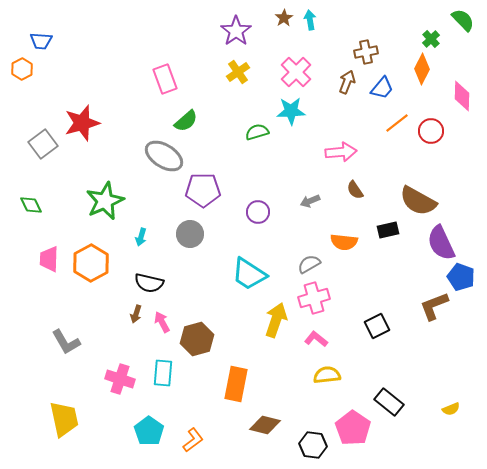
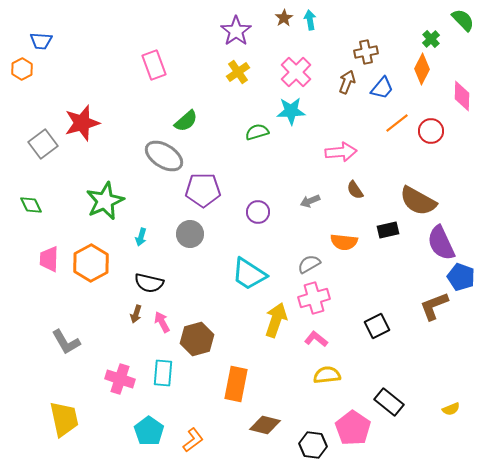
pink rectangle at (165, 79): moved 11 px left, 14 px up
